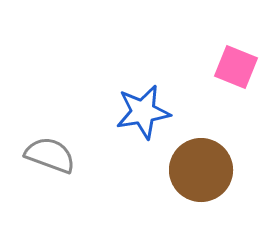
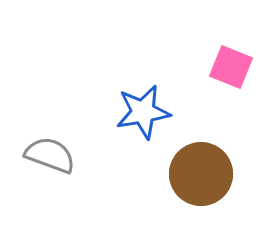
pink square: moved 5 px left
brown circle: moved 4 px down
